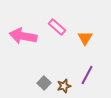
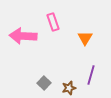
pink rectangle: moved 4 px left, 5 px up; rotated 30 degrees clockwise
pink arrow: rotated 8 degrees counterclockwise
purple line: moved 4 px right; rotated 12 degrees counterclockwise
brown star: moved 5 px right, 2 px down
